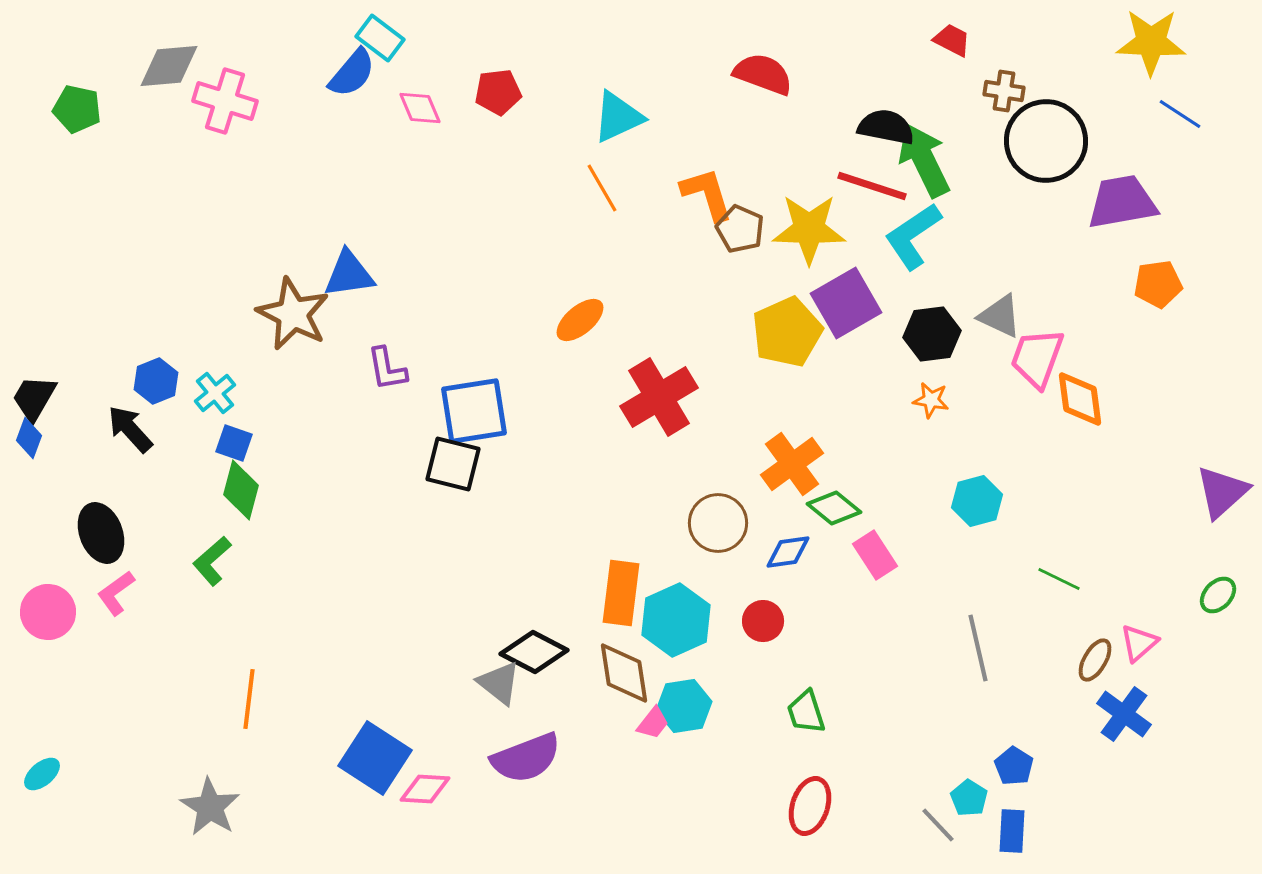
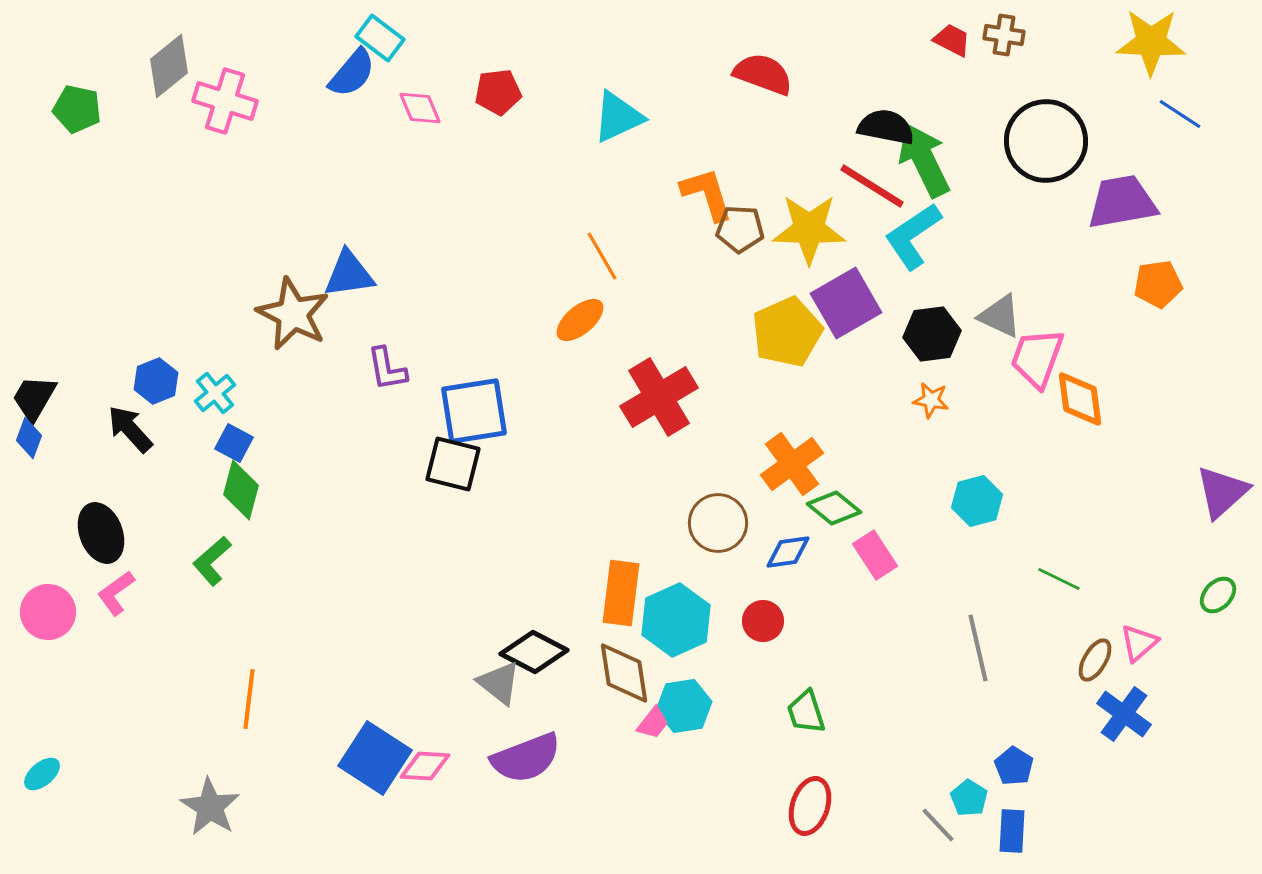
gray diamond at (169, 66): rotated 34 degrees counterclockwise
brown cross at (1004, 91): moved 56 px up
red line at (872, 186): rotated 14 degrees clockwise
orange line at (602, 188): moved 68 px down
brown pentagon at (740, 229): rotated 21 degrees counterclockwise
blue square at (234, 443): rotated 9 degrees clockwise
pink diamond at (425, 789): moved 23 px up
